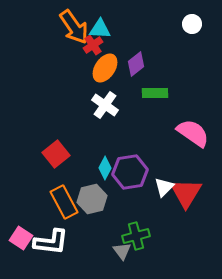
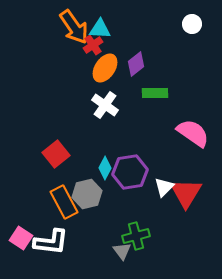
gray hexagon: moved 5 px left, 5 px up
